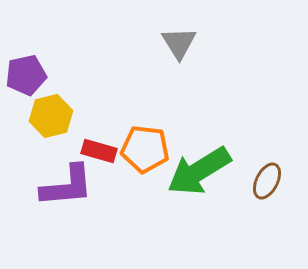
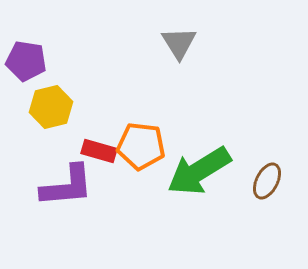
purple pentagon: moved 14 px up; rotated 21 degrees clockwise
yellow hexagon: moved 9 px up
orange pentagon: moved 4 px left, 3 px up
